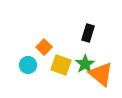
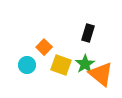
cyan circle: moved 1 px left
